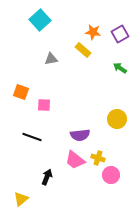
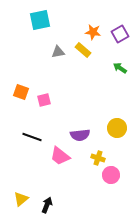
cyan square: rotated 30 degrees clockwise
gray triangle: moved 7 px right, 7 px up
pink square: moved 5 px up; rotated 16 degrees counterclockwise
yellow circle: moved 9 px down
pink trapezoid: moved 15 px left, 4 px up
black arrow: moved 28 px down
